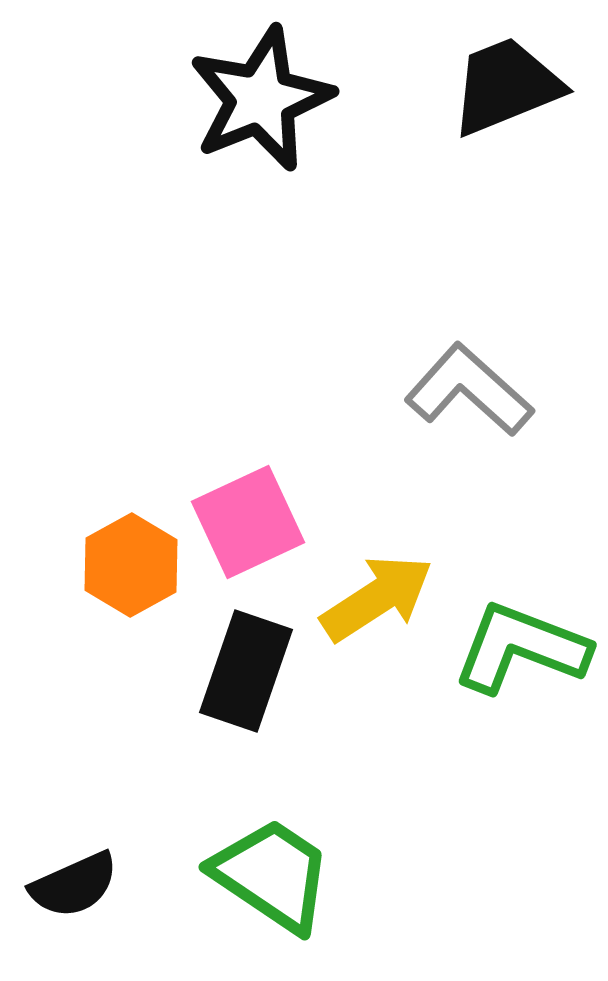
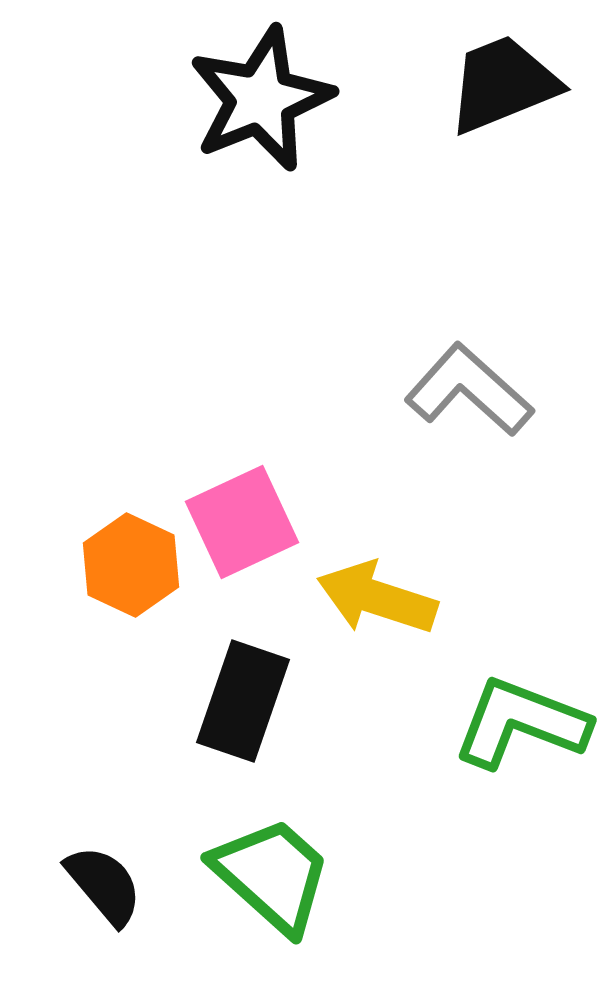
black trapezoid: moved 3 px left, 2 px up
pink square: moved 6 px left
orange hexagon: rotated 6 degrees counterclockwise
yellow arrow: rotated 129 degrees counterclockwise
green L-shape: moved 75 px down
black rectangle: moved 3 px left, 30 px down
green trapezoid: rotated 8 degrees clockwise
black semicircle: moved 30 px right; rotated 106 degrees counterclockwise
